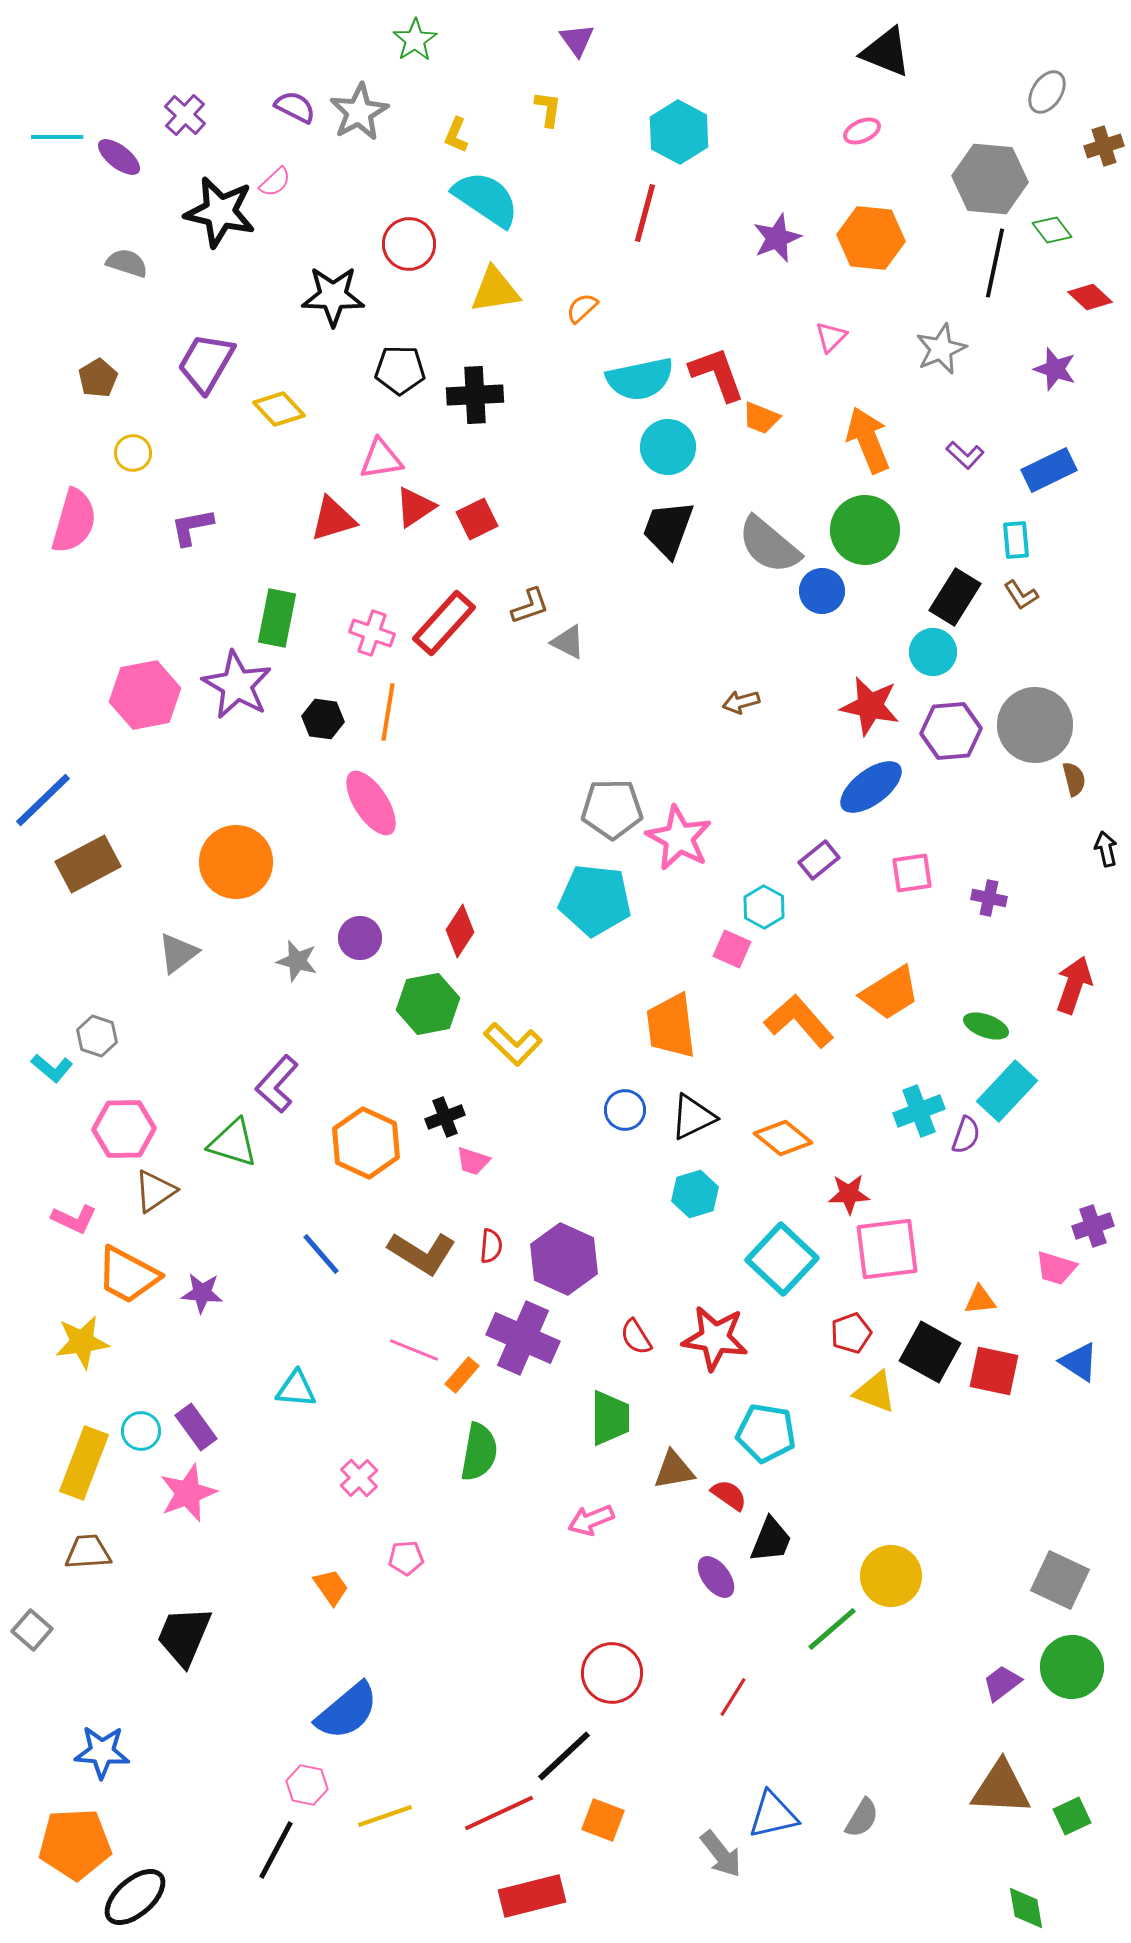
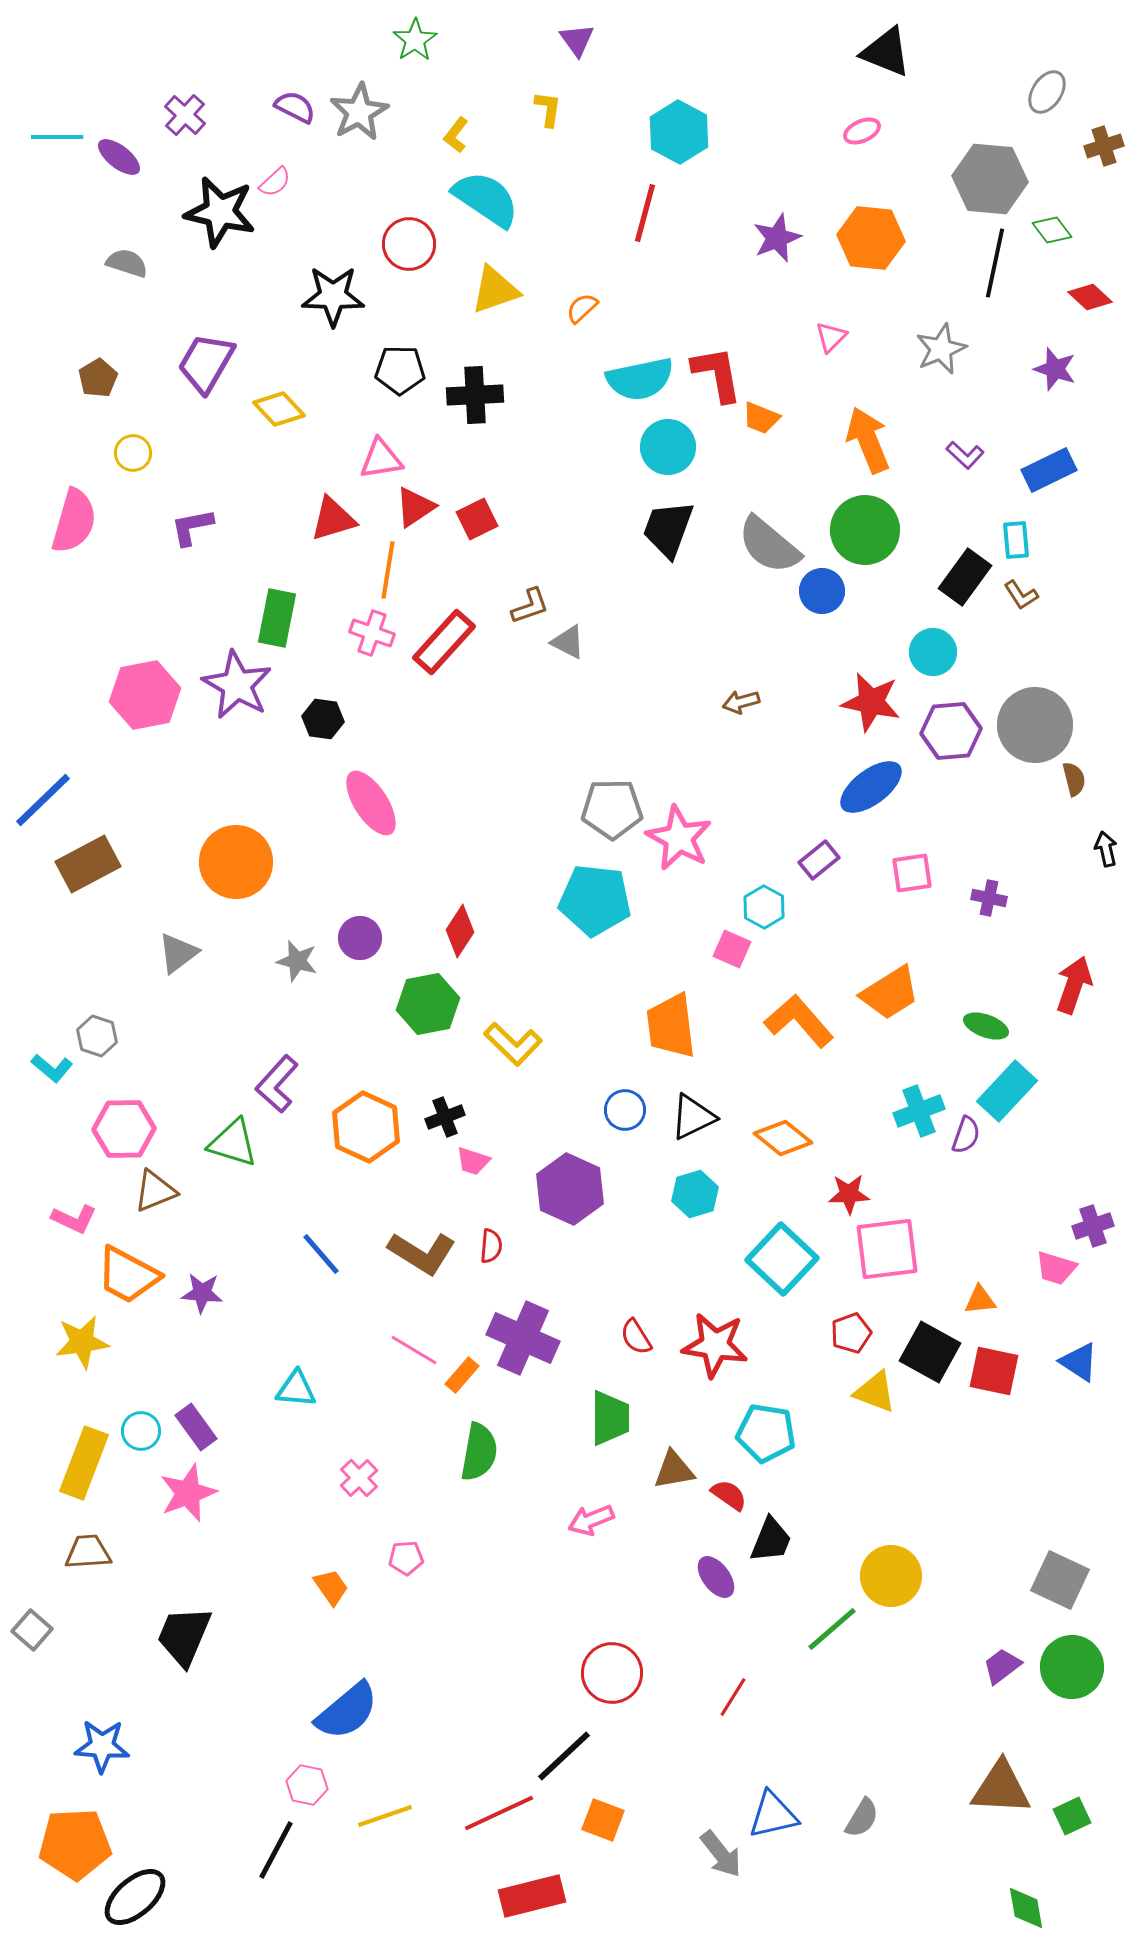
yellow L-shape at (456, 135): rotated 15 degrees clockwise
yellow triangle at (495, 290): rotated 10 degrees counterclockwise
red L-shape at (717, 374): rotated 10 degrees clockwise
black rectangle at (955, 597): moved 10 px right, 20 px up; rotated 4 degrees clockwise
red rectangle at (444, 623): moved 19 px down
red star at (870, 706): moved 1 px right, 4 px up
orange line at (388, 712): moved 142 px up
orange hexagon at (366, 1143): moved 16 px up
brown triangle at (155, 1191): rotated 12 degrees clockwise
purple hexagon at (564, 1259): moved 6 px right, 70 px up
red star at (715, 1338): moved 7 px down
pink line at (414, 1350): rotated 9 degrees clockwise
purple trapezoid at (1002, 1683): moved 17 px up
blue star at (102, 1752): moved 6 px up
